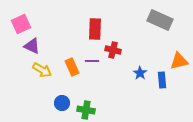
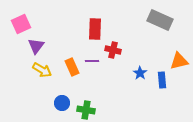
purple triangle: moved 4 px right; rotated 42 degrees clockwise
